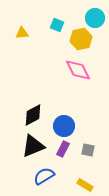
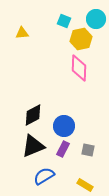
cyan circle: moved 1 px right, 1 px down
cyan square: moved 7 px right, 4 px up
pink diamond: moved 1 px right, 2 px up; rotated 28 degrees clockwise
